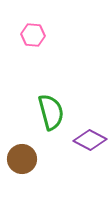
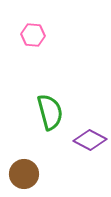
green semicircle: moved 1 px left
brown circle: moved 2 px right, 15 px down
